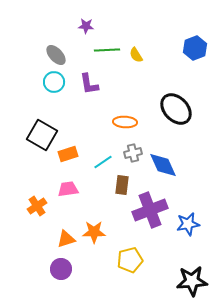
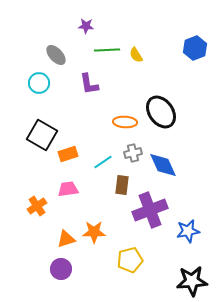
cyan circle: moved 15 px left, 1 px down
black ellipse: moved 15 px left, 3 px down; rotated 8 degrees clockwise
blue star: moved 7 px down
